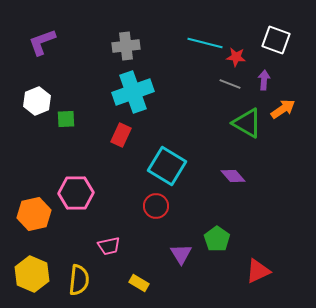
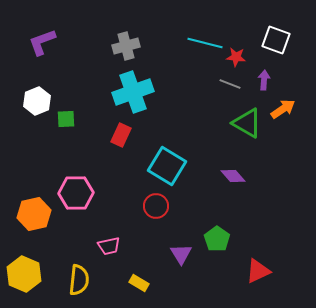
gray cross: rotated 8 degrees counterclockwise
yellow hexagon: moved 8 px left
